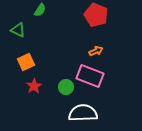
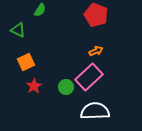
pink rectangle: moved 1 px left, 1 px down; rotated 64 degrees counterclockwise
white semicircle: moved 12 px right, 2 px up
